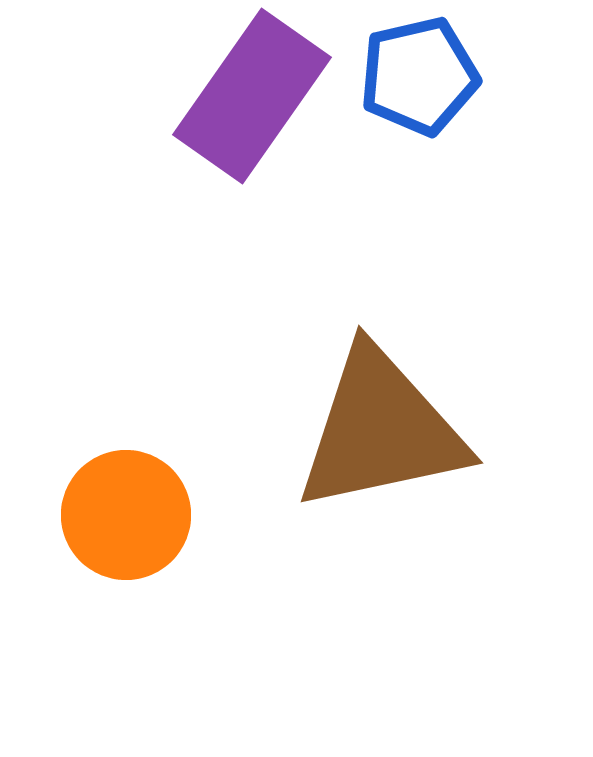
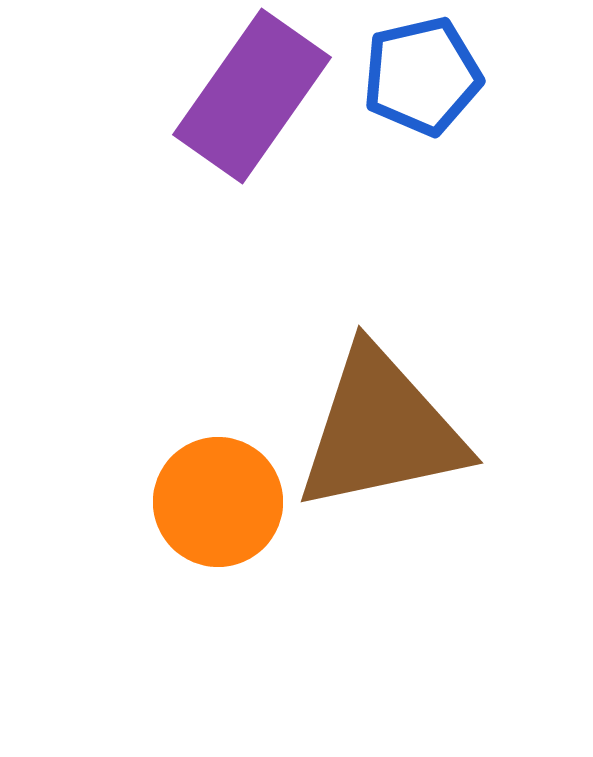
blue pentagon: moved 3 px right
orange circle: moved 92 px right, 13 px up
